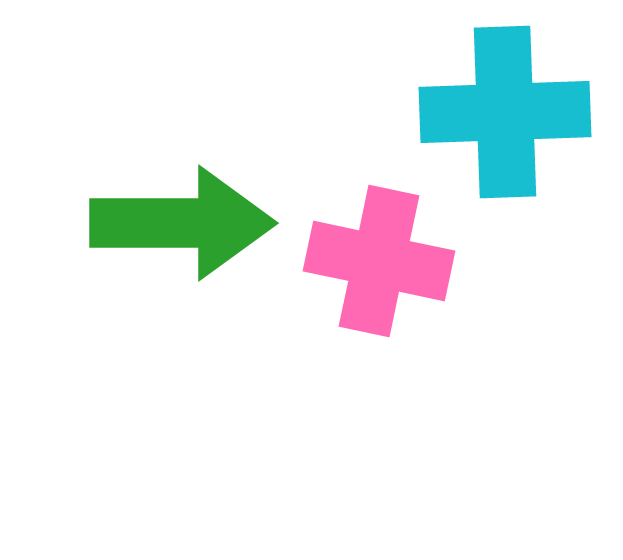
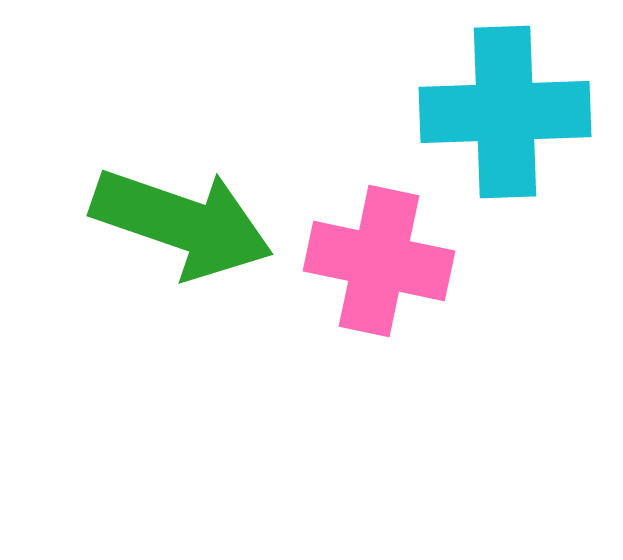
green arrow: rotated 19 degrees clockwise
